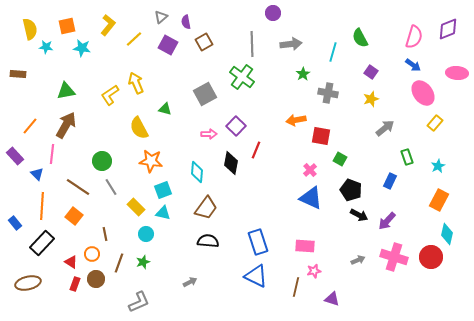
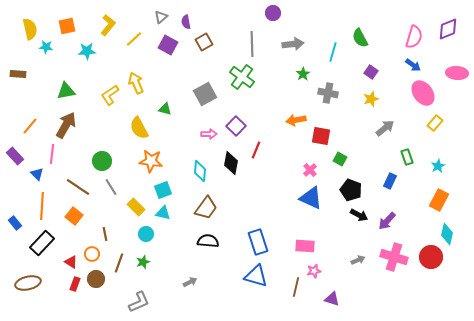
gray arrow at (291, 44): moved 2 px right
cyan star at (82, 48): moved 5 px right, 3 px down; rotated 12 degrees counterclockwise
cyan diamond at (197, 172): moved 3 px right, 1 px up
blue triangle at (256, 276): rotated 10 degrees counterclockwise
